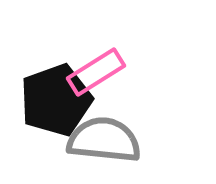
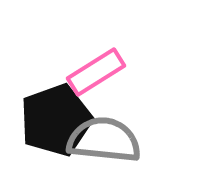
black pentagon: moved 20 px down
